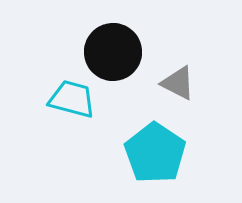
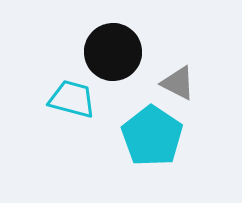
cyan pentagon: moved 3 px left, 17 px up
